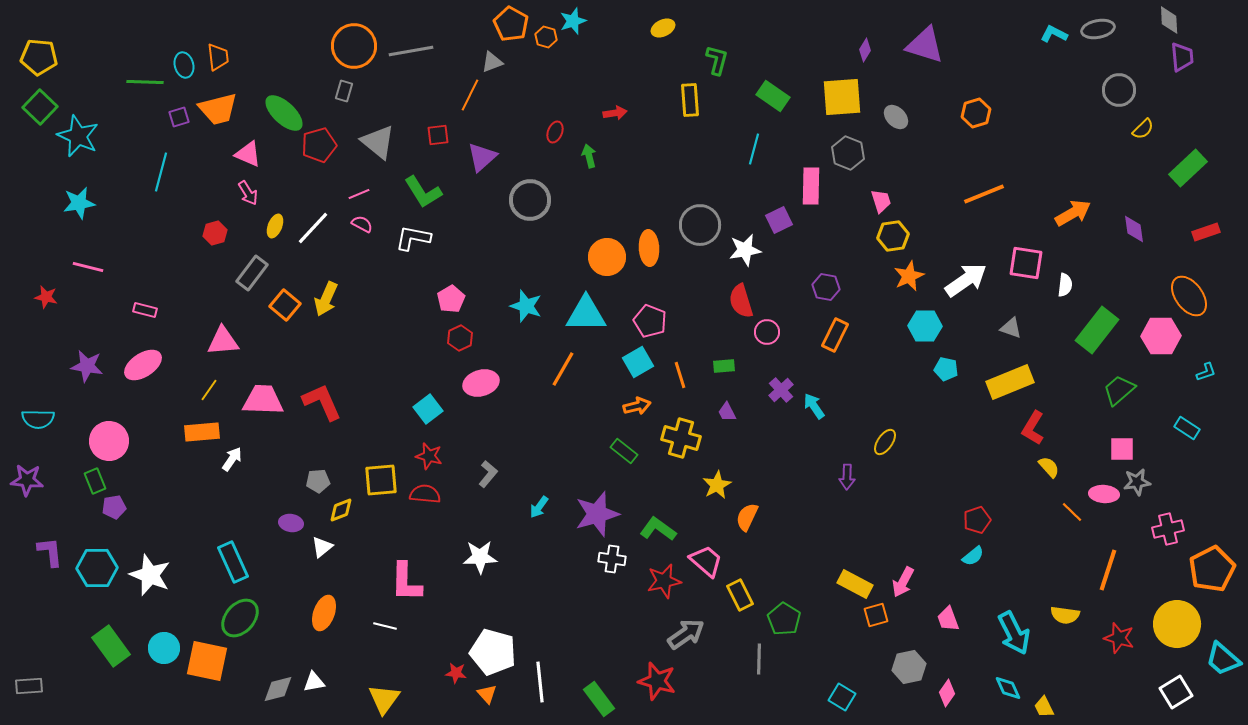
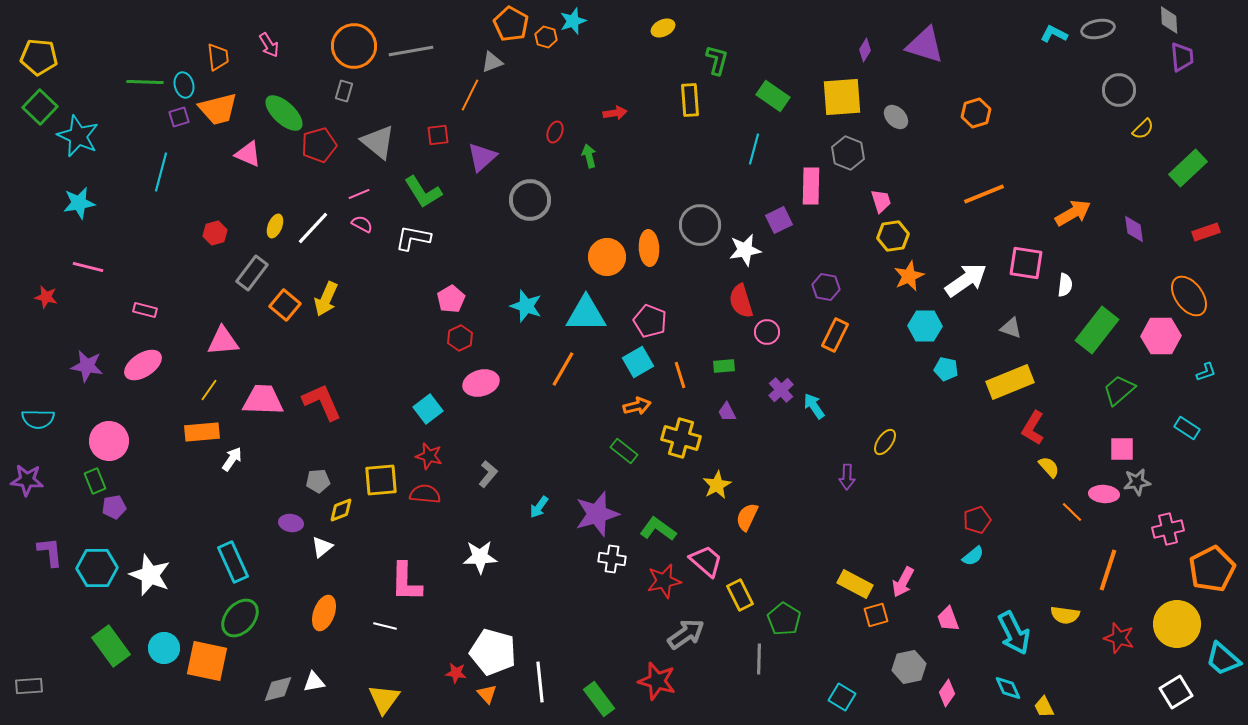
cyan ellipse at (184, 65): moved 20 px down
pink arrow at (248, 193): moved 21 px right, 148 px up
